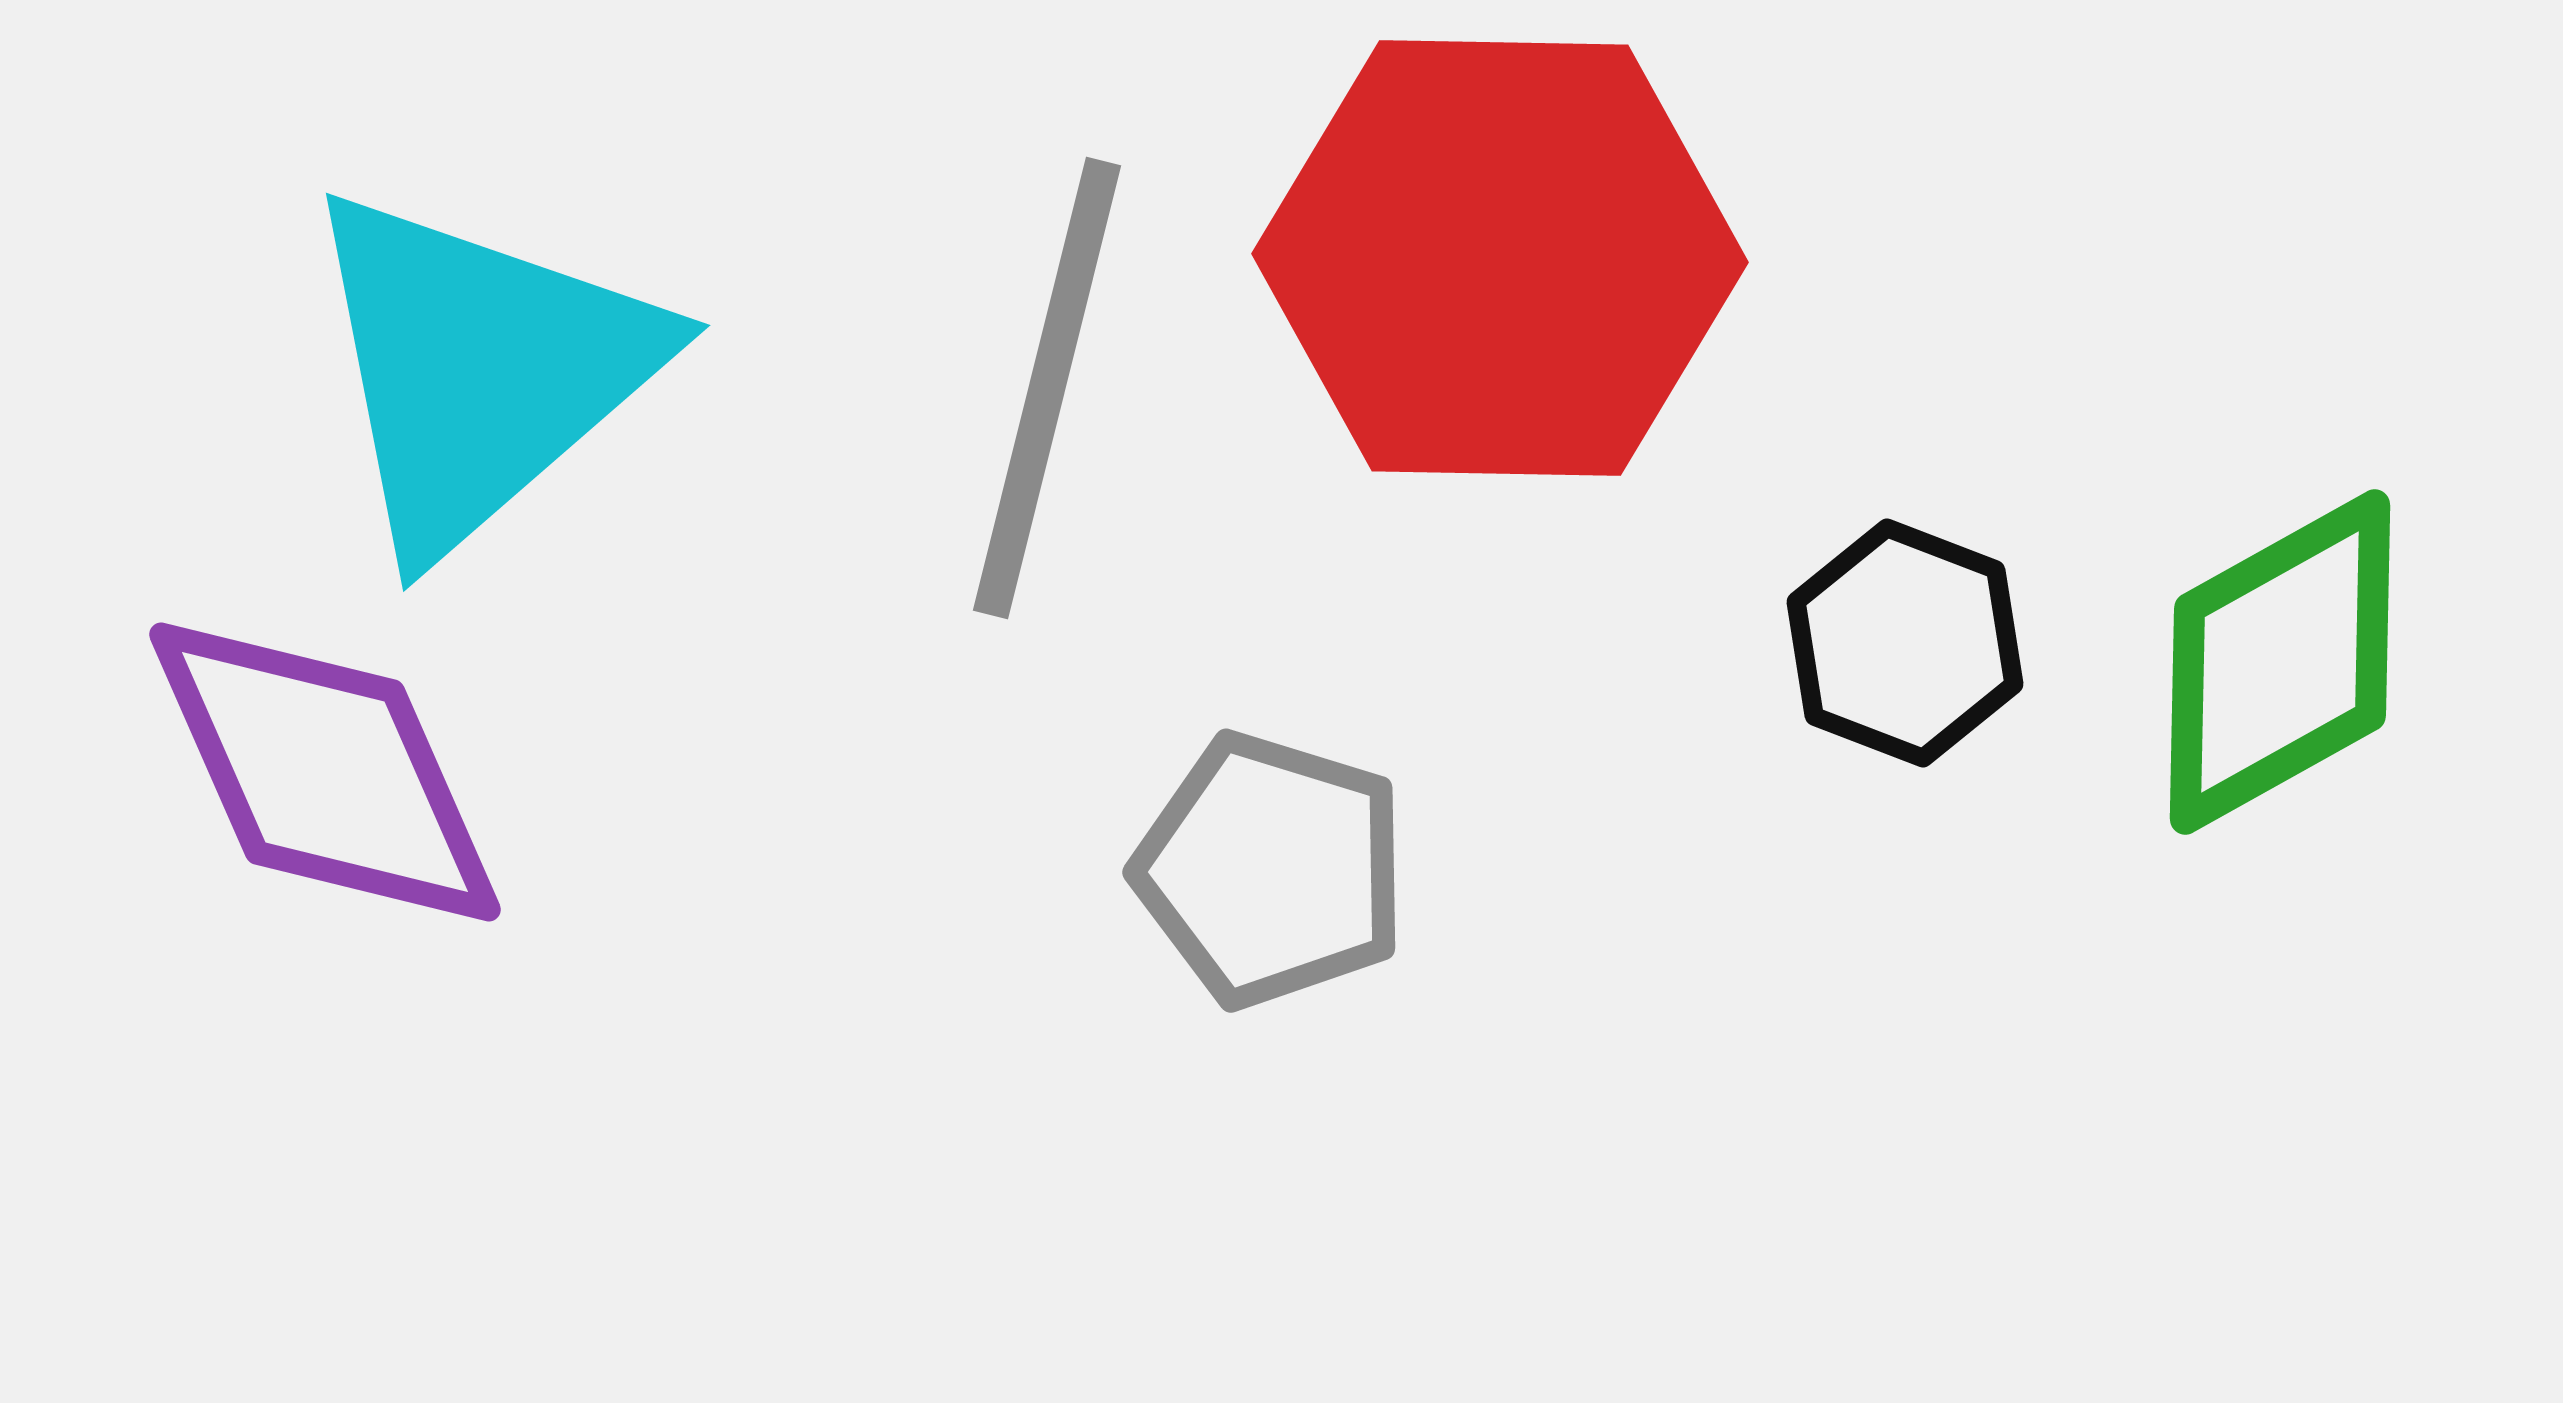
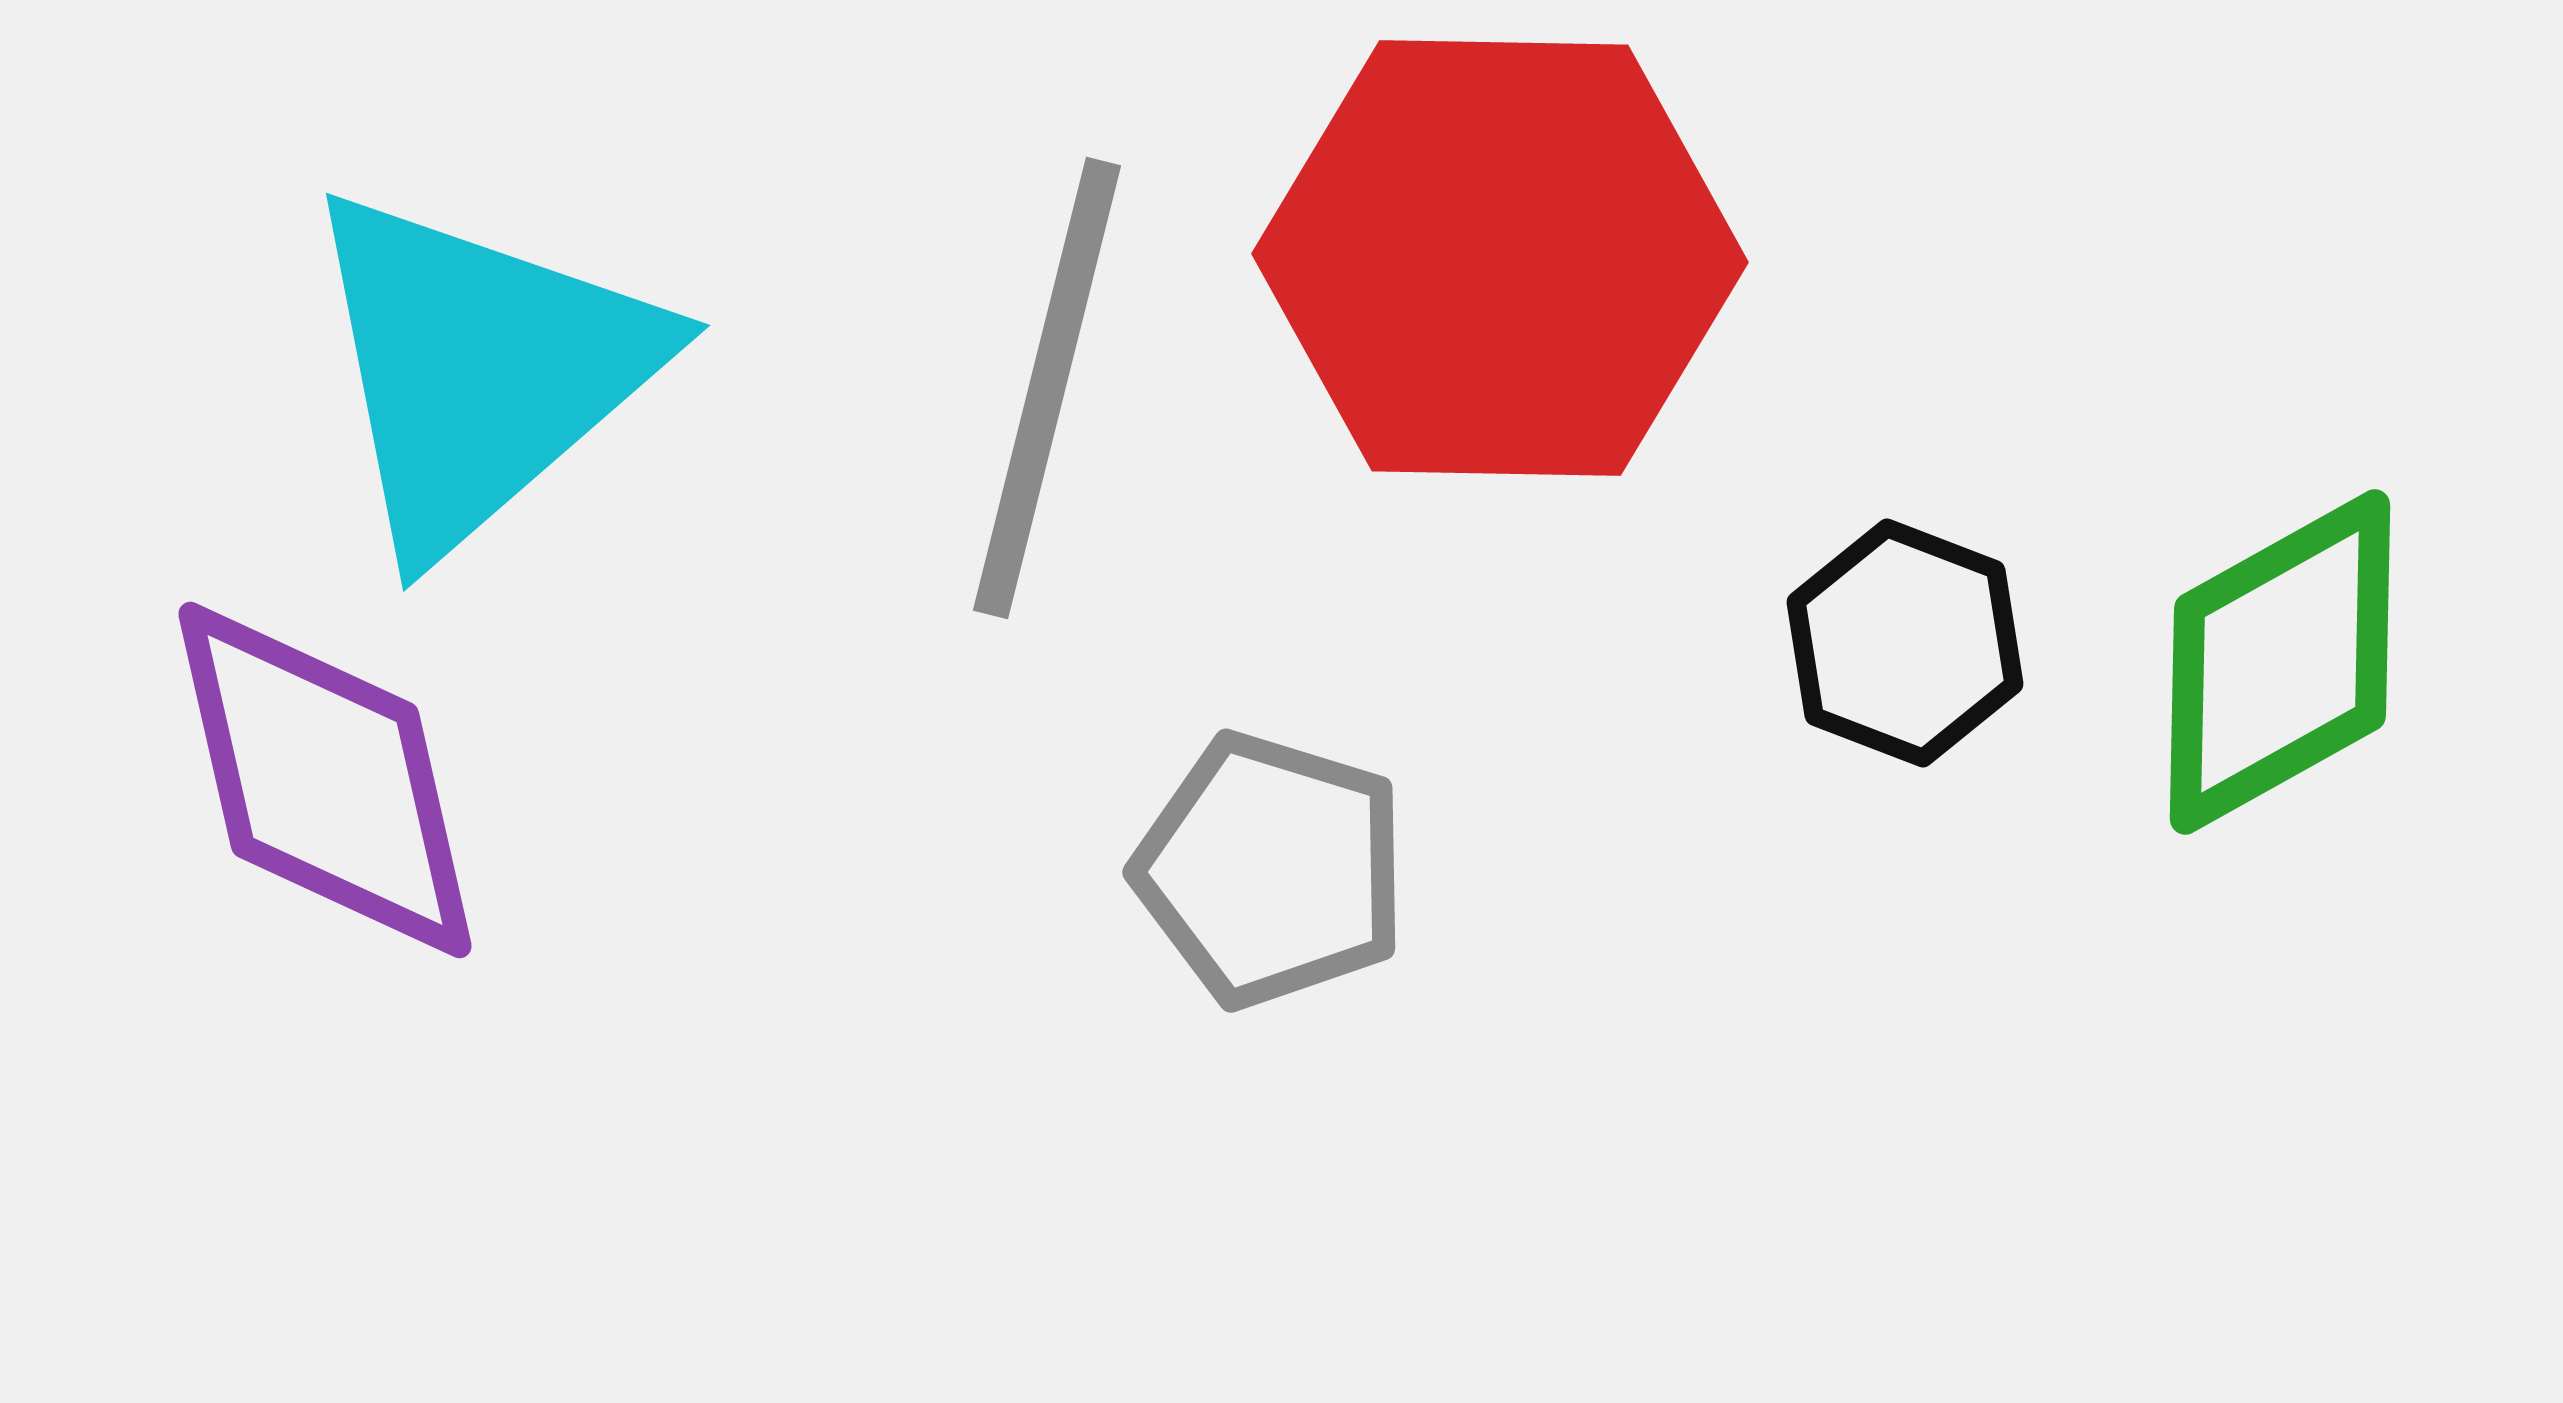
purple diamond: moved 8 px down; rotated 11 degrees clockwise
